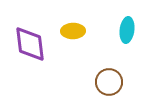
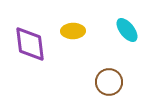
cyan ellipse: rotated 45 degrees counterclockwise
